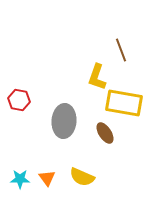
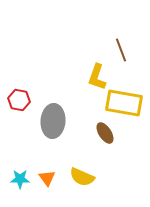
gray ellipse: moved 11 px left
